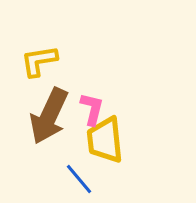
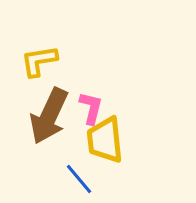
pink L-shape: moved 1 px left, 1 px up
